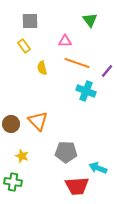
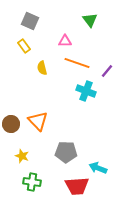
gray square: rotated 24 degrees clockwise
green cross: moved 19 px right
